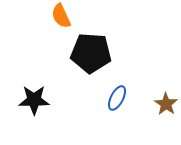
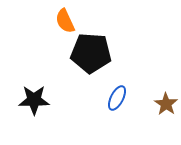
orange semicircle: moved 4 px right, 5 px down
